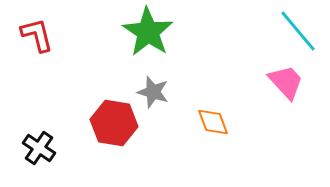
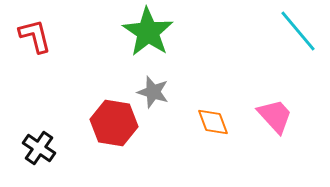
red L-shape: moved 2 px left, 1 px down
pink trapezoid: moved 11 px left, 34 px down
